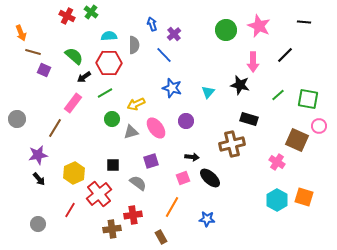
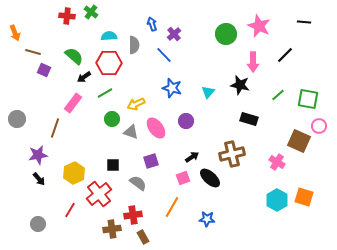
red cross at (67, 16): rotated 21 degrees counterclockwise
green circle at (226, 30): moved 4 px down
orange arrow at (21, 33): moved 6 px left
brown line at (55, 128): rotated 12 degrees counterclockwise
gray triangle at (131, 132): rotated 35 degrees clockwise
brown square at (297, 140): moved 2 px right, 1 px down
brown cross at (232, 144): moved 10 px down
black arrow at (192, 157): rotated 40 degrees counterclockwise
brown rectangle at (161, 237): moved 18 px left
